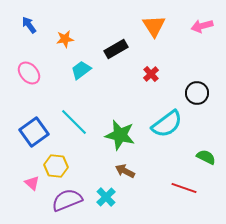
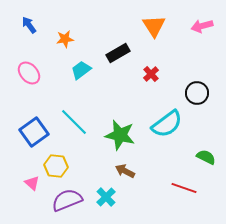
black rectangle: moved 2 px right, 4 px down
